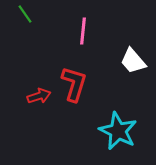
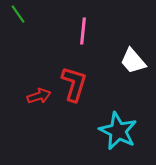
green line: moved 7 px left
